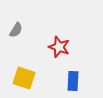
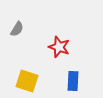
gray semicircle: moved 1 px right, 1 px up
yellow square: moved 3 px right, 3 px down
